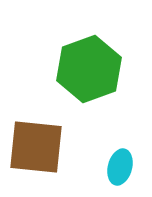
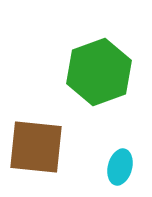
green hexagon: moved 10 px right, 3 px down
